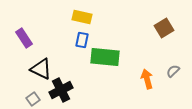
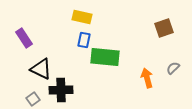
brown square: rotated 12 degrees clockwise
blue rectangle: moved 2 px right
gray semicircle: moved 3 px up
orange arrow: moved 1 px up
black cross: rotated 25 degrees clockwise
